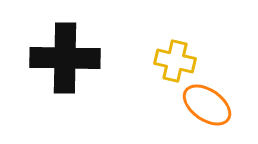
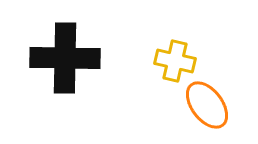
orange ellipse: rotated 18 degrees clockwise
